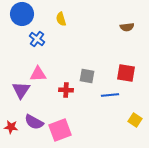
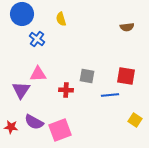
red square: moved 3 px down
